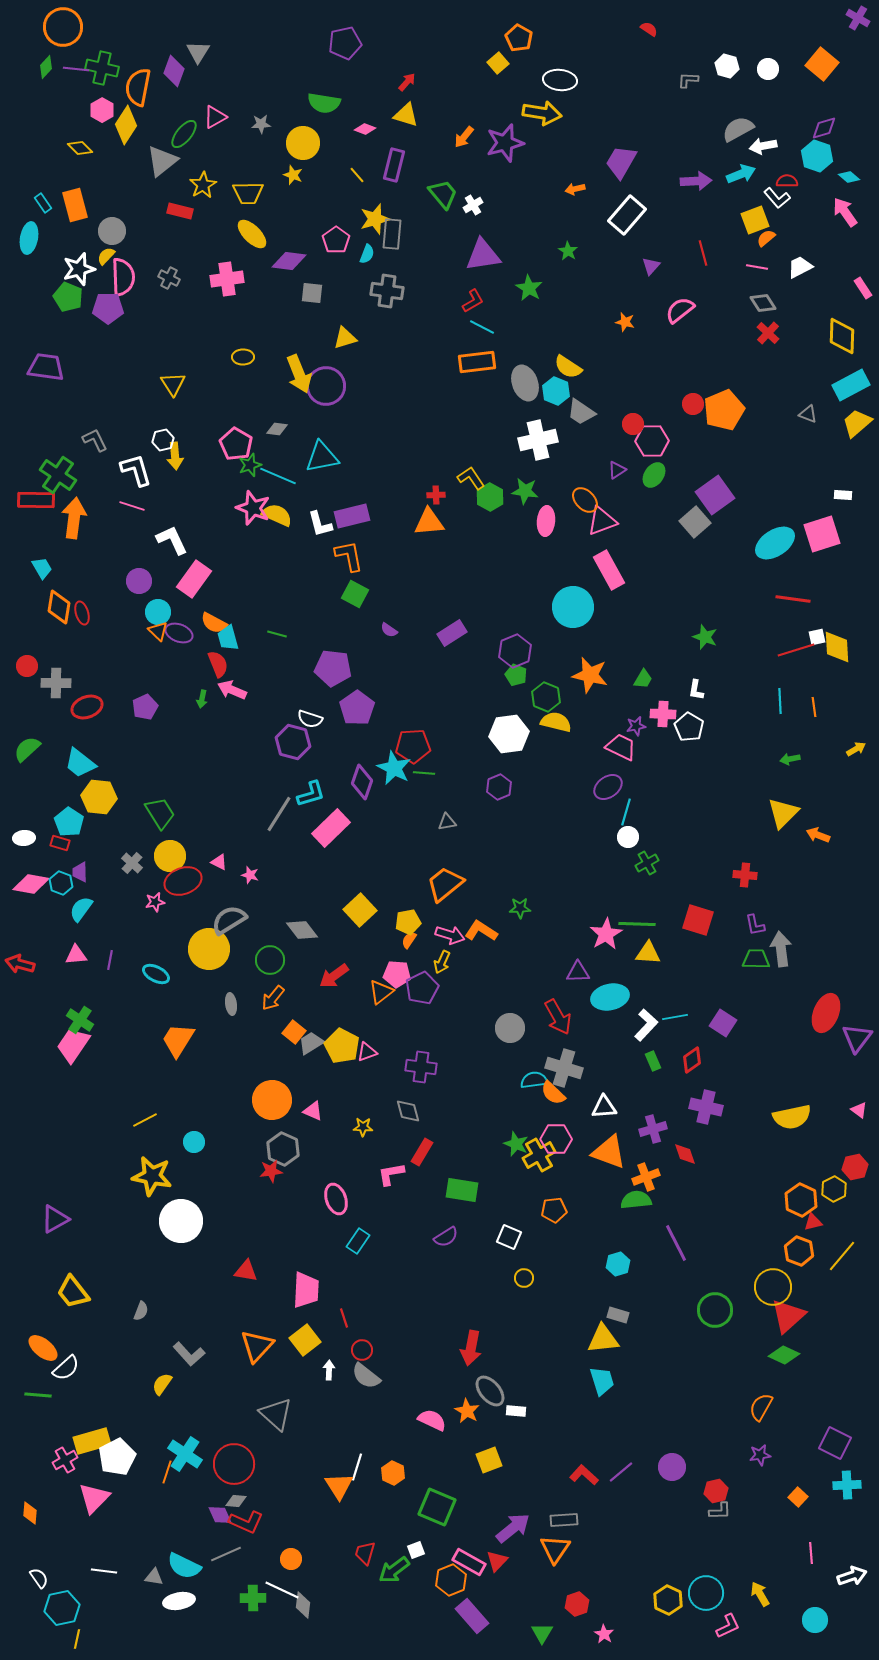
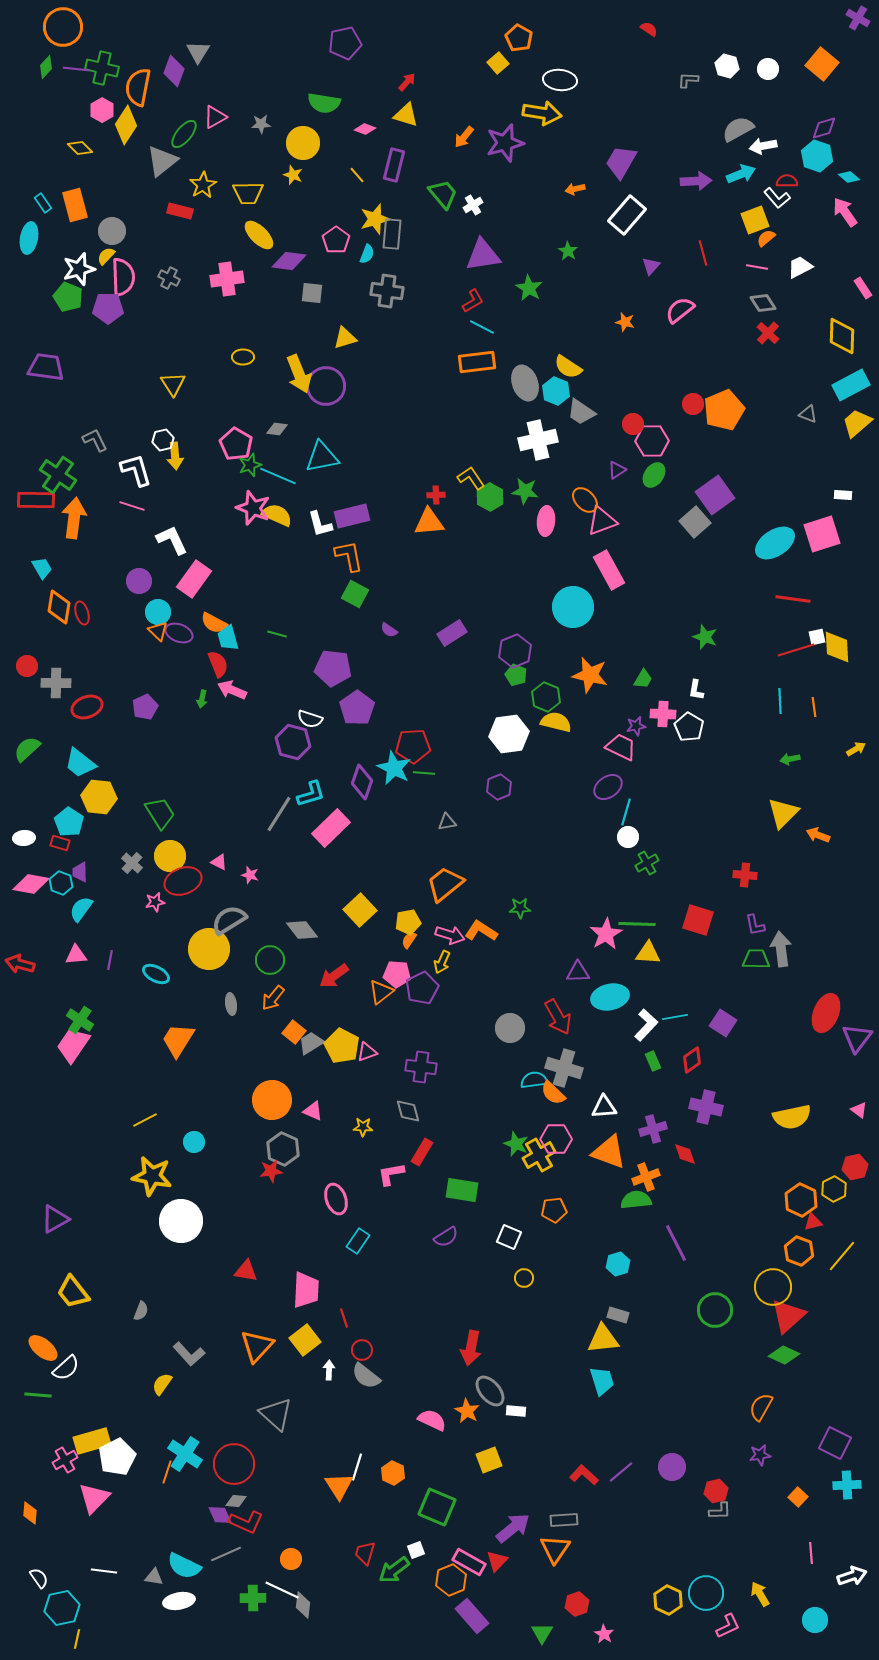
yellow ellipse at (252, 234): moved 7 px right, 1 px down
